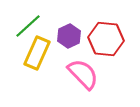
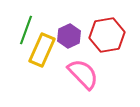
green line: moved 2 px left, 4 px down; rotated 28 degrees counterclockwise
red hexagon: moved 1 px right, 4 px up; rotated 16 degrees counterclockwise
yellow rectangle: moved 5 px right, 3 px up
